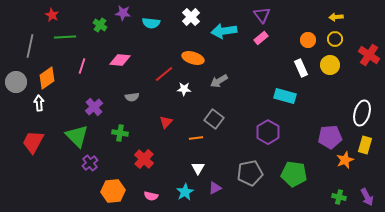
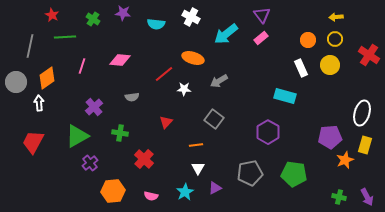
white cross at (191, 17): rotated 18 degrees counterclockwise
cyan semicircle at (151, 23): moved 5 px right, 1 px down
green cross at (100, 25): moved 7 px left, 6 px up
cyan arrow at (224, 31): moved 2 px right, 3 px down; rotated 30 degrees counterclockwise
green triangle at (77, 136): rotated 45 degrees clockwise
orange line at (196, 138): moved 7 px down
